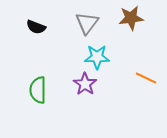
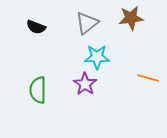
gray triangle: rotated 15 degrees clockwise
orange line: moved 2 px right; rotated 10 degrees counterclockwise
